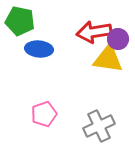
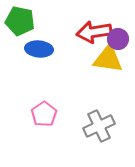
pink pentagon: rotated 15 degrees counterclockwise
